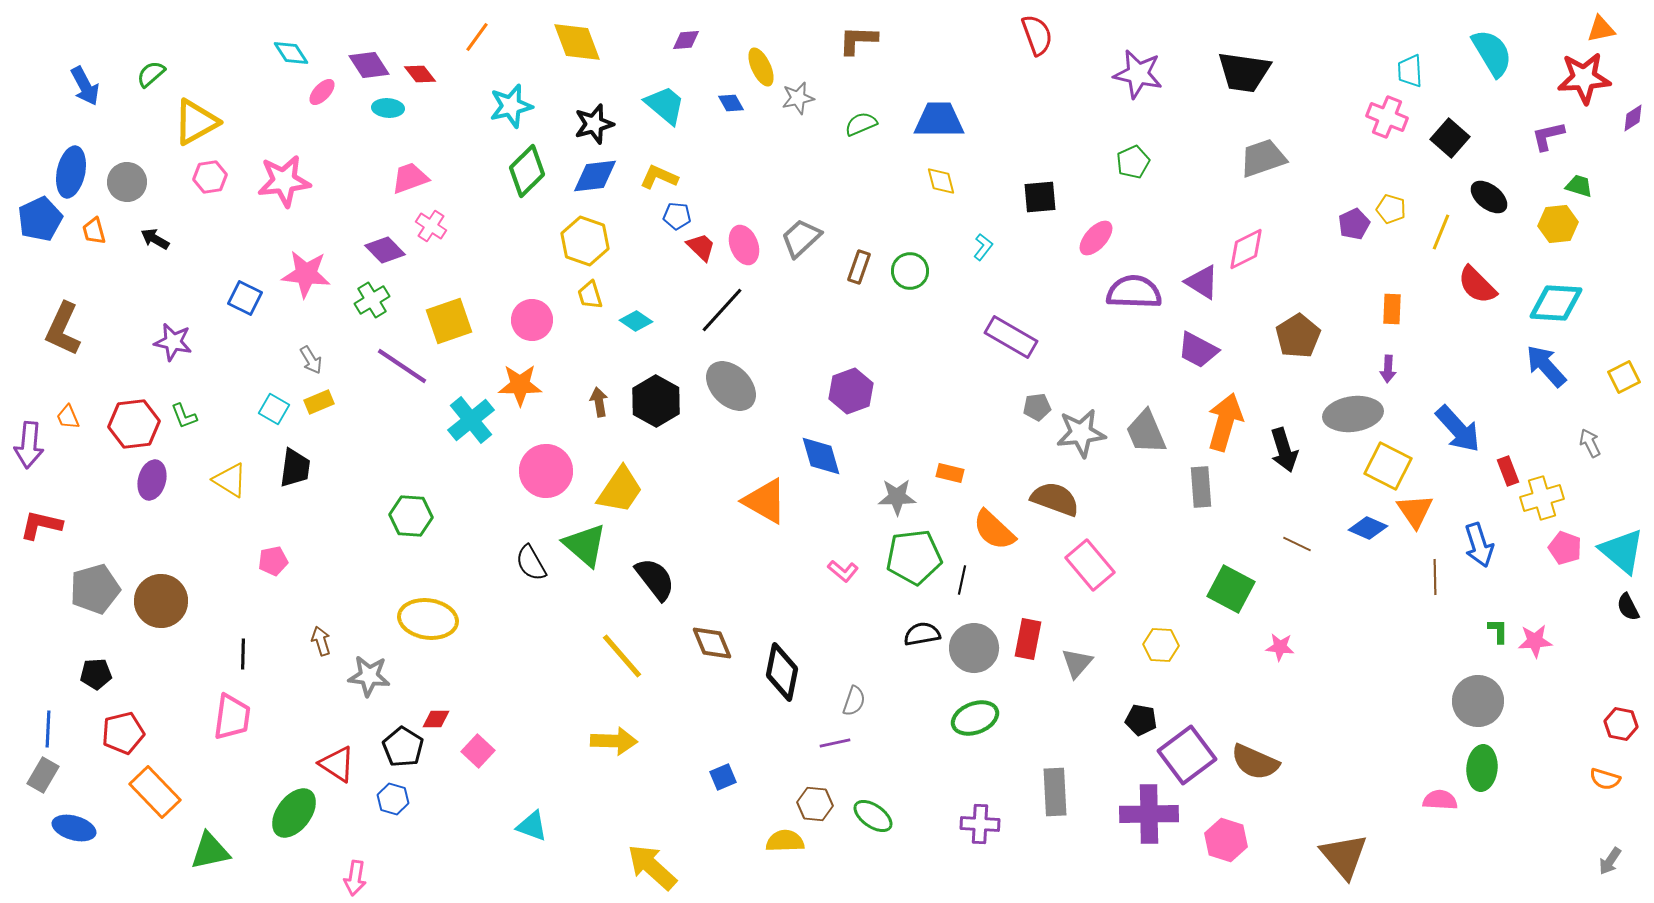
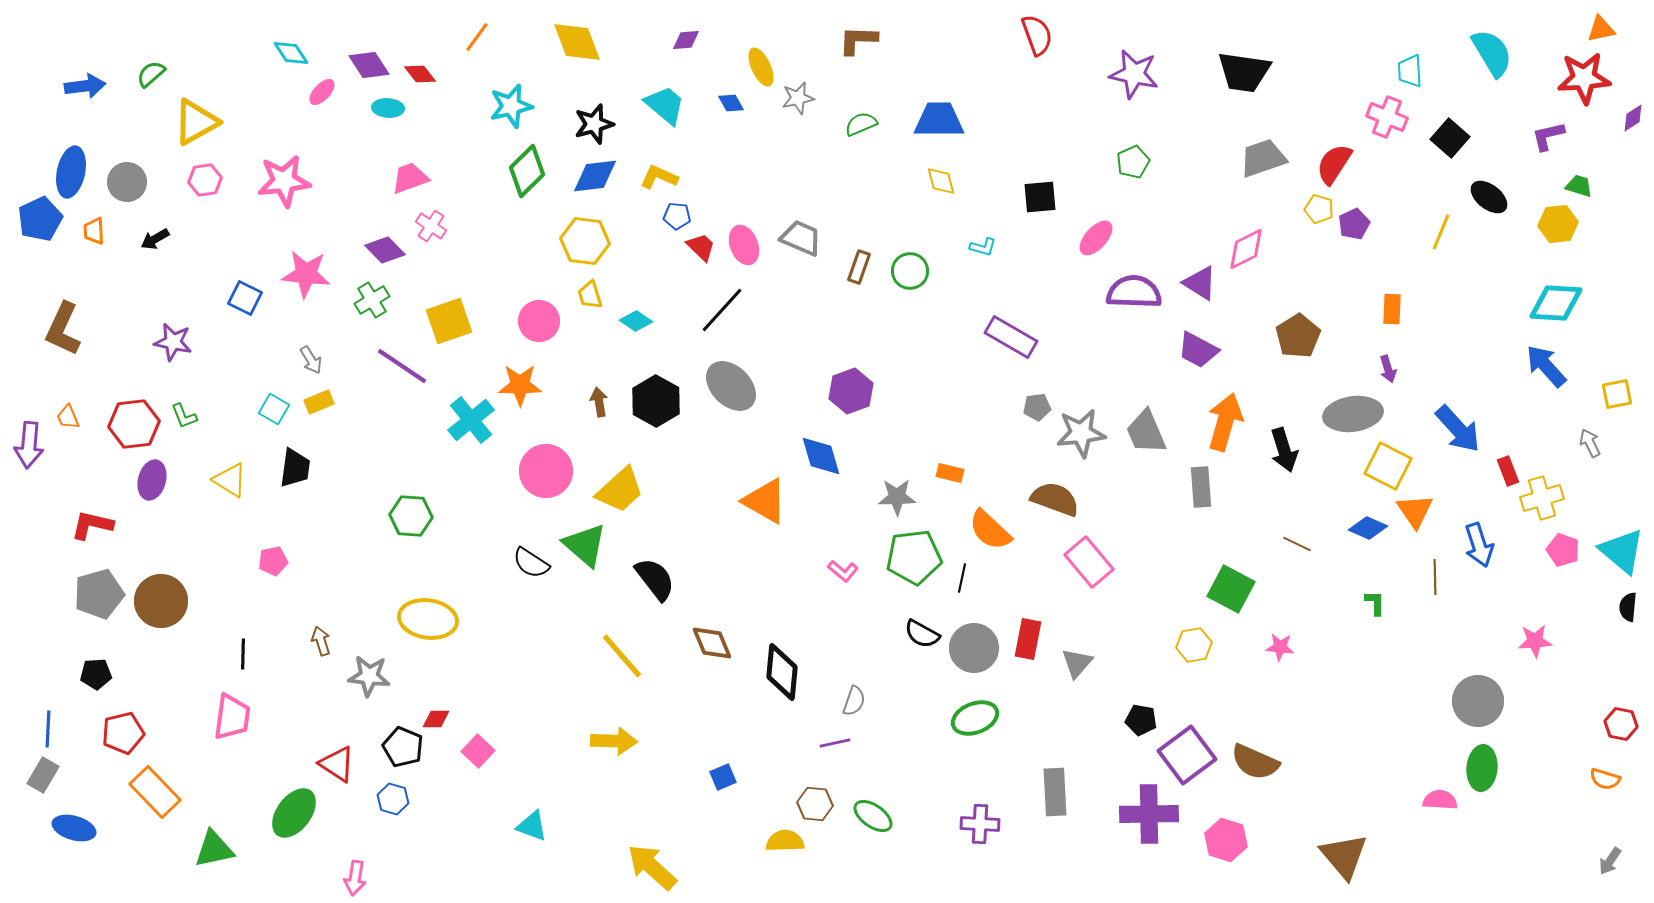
purple star at (1138, 74): moved 4 px left
blue arrow at (85, 86): rotated 69 degrees counterclockwise
pink hexagon at (210, 177): moved 5 px left, 3 px down
yellow pentagon at (1391, 209): moved 72 px left
orange trapezoid at (94, 231): rotated 12 degrees clockwise
gray trapezoid at (801, 238): rotated 66 degrees clockwise
black arrow at (155, 239): rotated 60 degrees counterclockwise
yellow hexagon at (585, 241): rotated 12 degrees counterclockwise
cyan L-shape at (983, 247): rotated 68 degrees clockwise
purple triangle at (1202, 282): moved 2 px left, 1 px down
red semicircle at (1477, 285): moved 143 px left, 121 px up; rotated 78 degrees clockwise
pink circle at (532, 320): moved 7 px right, 1 px down
purple arrow at (1388, 369): rotated 20 degrees counterclockwise
yellow square at (1624, 377): moved 7 px left, 17 px down; rotated 16 degrees clockwise
yellow trapezoid at (620, 490): rotated 14 degrees clockwise
red L-shape at (41, 525): moved 51 px right
orange semicircle at (994, 530): moved 4 px left
pink pentagon at (1565, 548): moved 2 px left, 2 px down
black semicircle at (531, 563): rotated 27 degrees counterclockwise
pink rectangle at (1090, 565): moved 1 px left, 3 px up
black line at (962, 580): moved 2 px up
gray pentagon at (95, 589): moved 4 px right, 5 px down
black semicircle at (1628, 607): rotated 32 degrees clockwise
green L-shape at (1498, 631): moved 123 px left, 28 px up
black semicircle at (922, 634): rotated 141 degrees counterclockwise
yellow hexagon at (1161, 645): moved 33 px right; rotated 12 degrees counterclockwise
black diamond at (782, 672): rotated 6 degrees counterclockwise
black pentagon at (403, 747): rotated 9 degrees counterclockwise
green triangle at (210, 851): moved 4 px right, 2 px up
